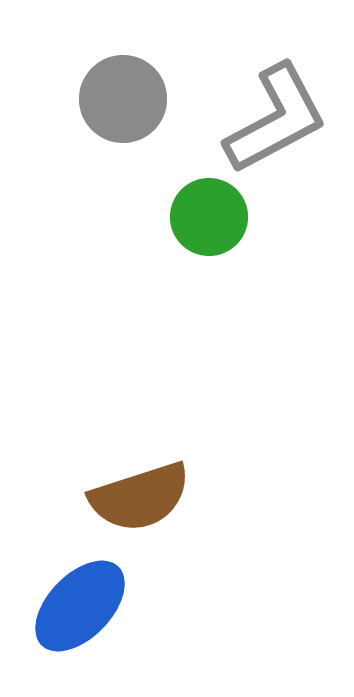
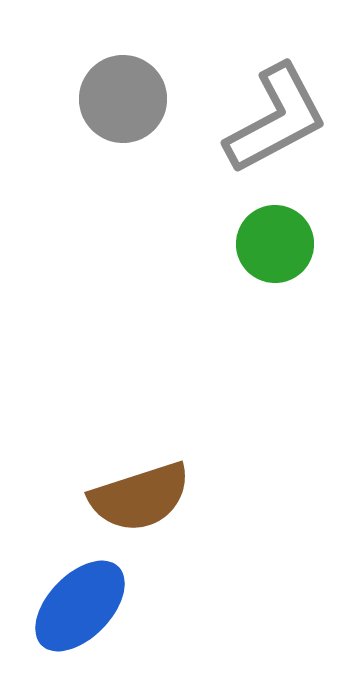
green circle: moved 66 px right, 27 px down
